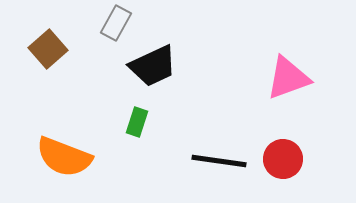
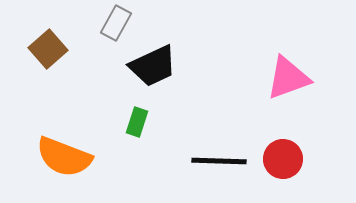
black line: rotated 6 degrees counterclockwise
